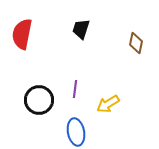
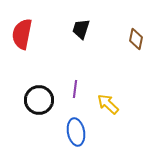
brown diamond: moved 4 px up
yellow arrow: rotated 75 degrees clockwise
